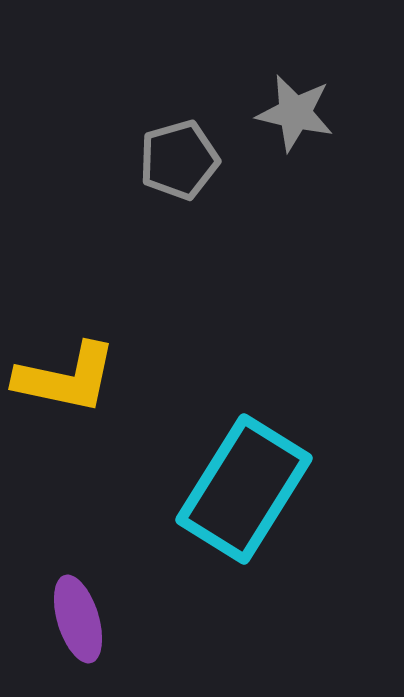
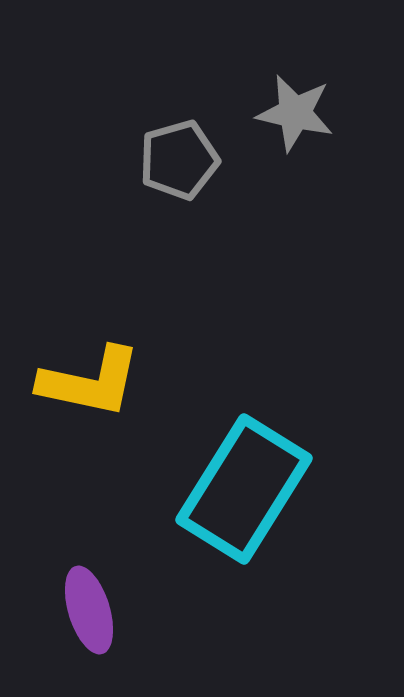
yellow L-shape: moved 24 px right, 4 px down
purple ellipse: moved 11 px right, 9 px up
